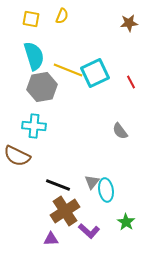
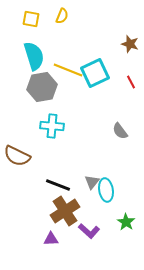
brown star: moved 1 px right, 21 px down; rotated 24 degrees clockwise
cyan cross: moved 18 px right
